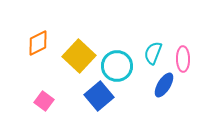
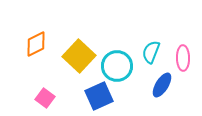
orange diamond: moved 2 px left, 1 px down
cyan semicircle: moved 2 px left, 1 px up
pink ellipse: moved 1 px up
blue ellipse: moved 2 px left
blue square: rotated 16 degrees clockwise
pink square: moved 1 px right, 3 px up
